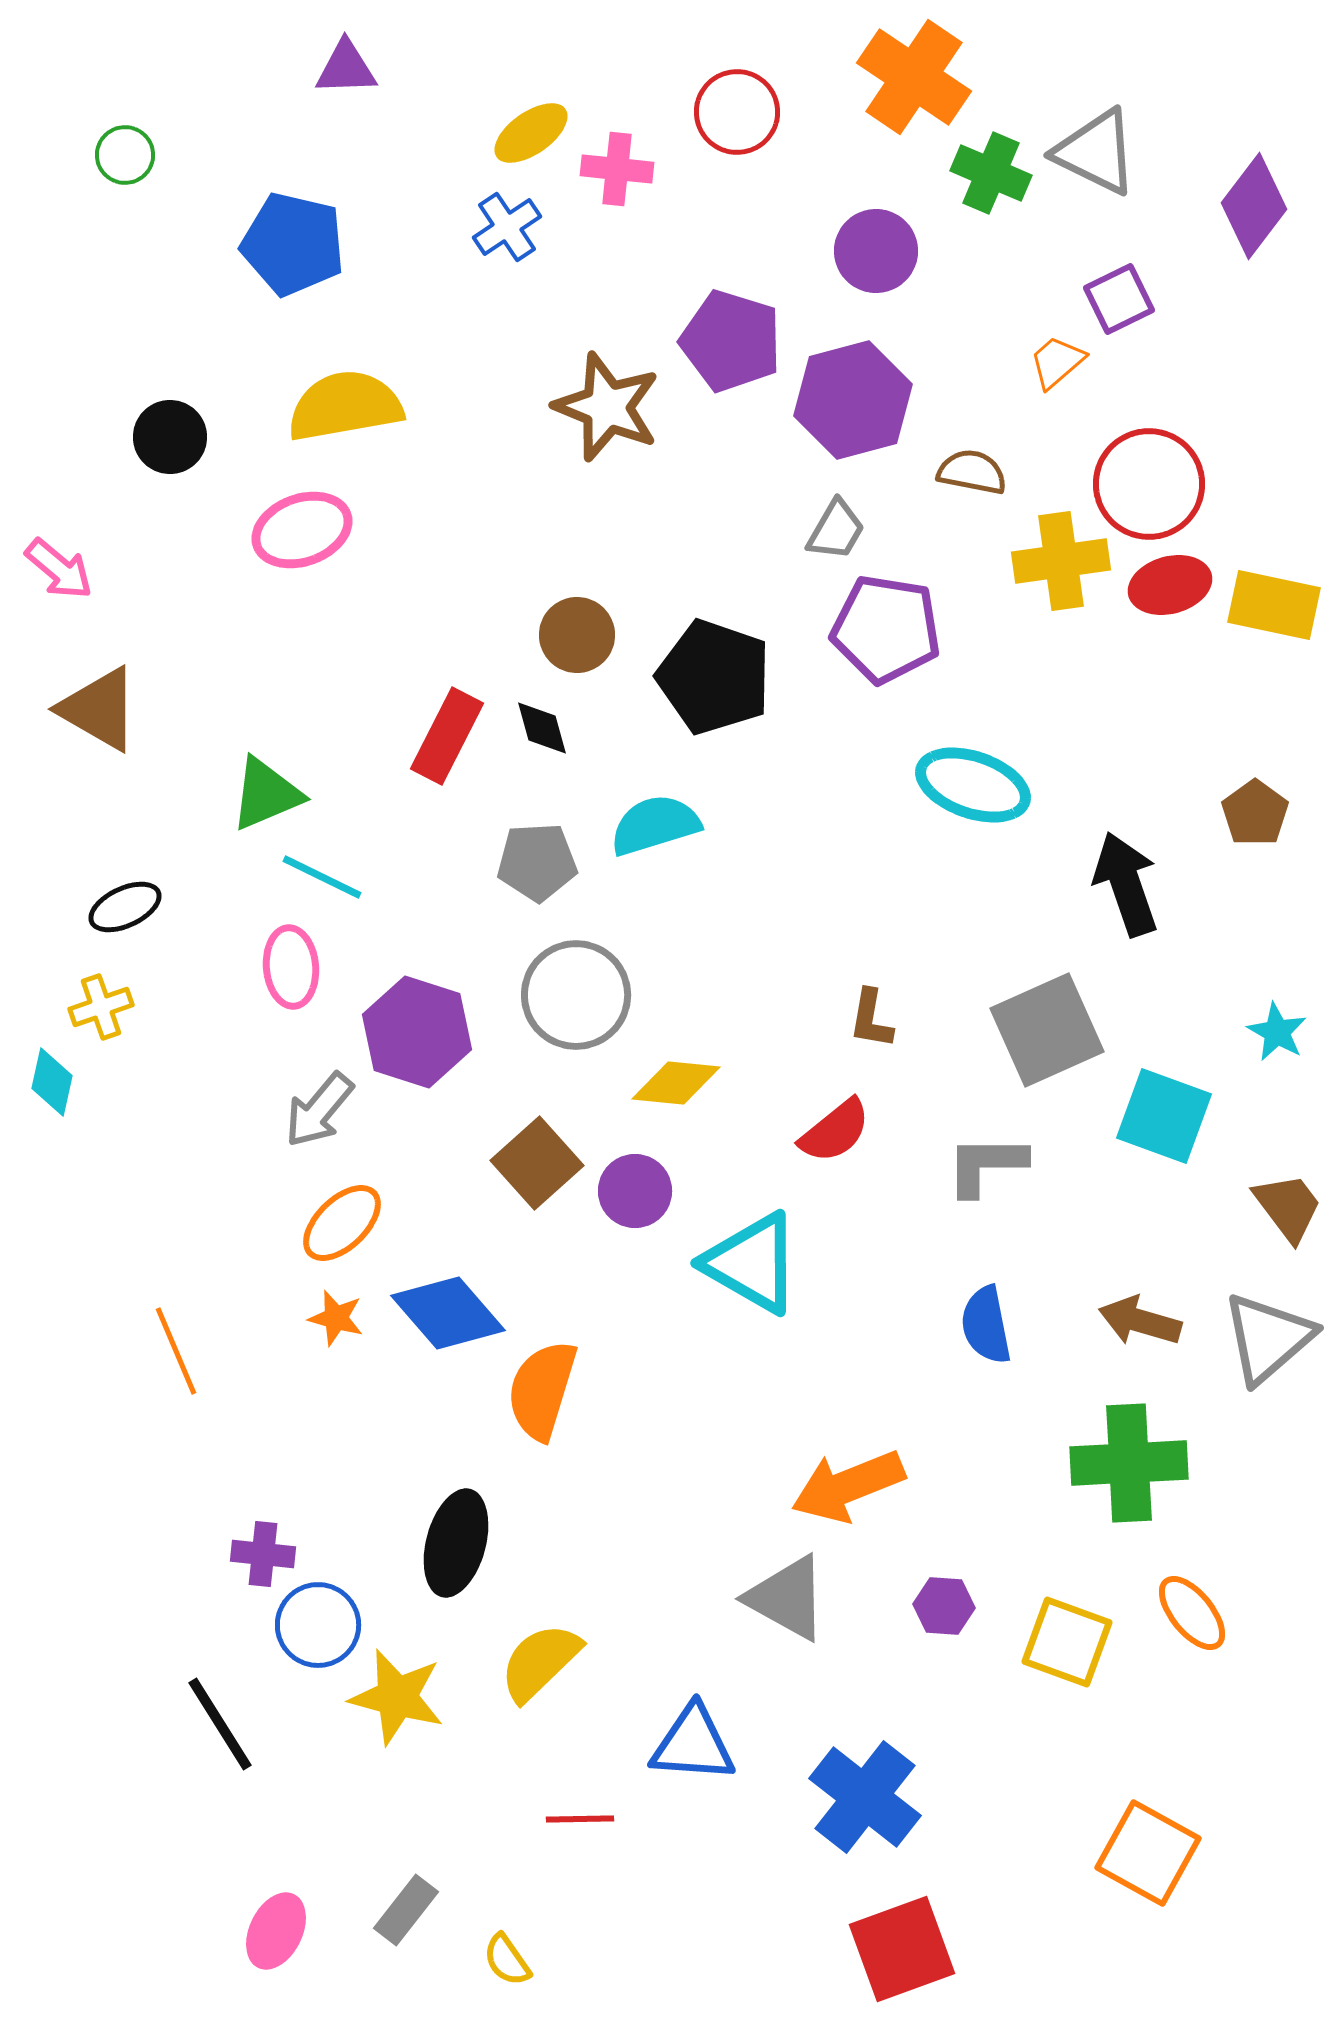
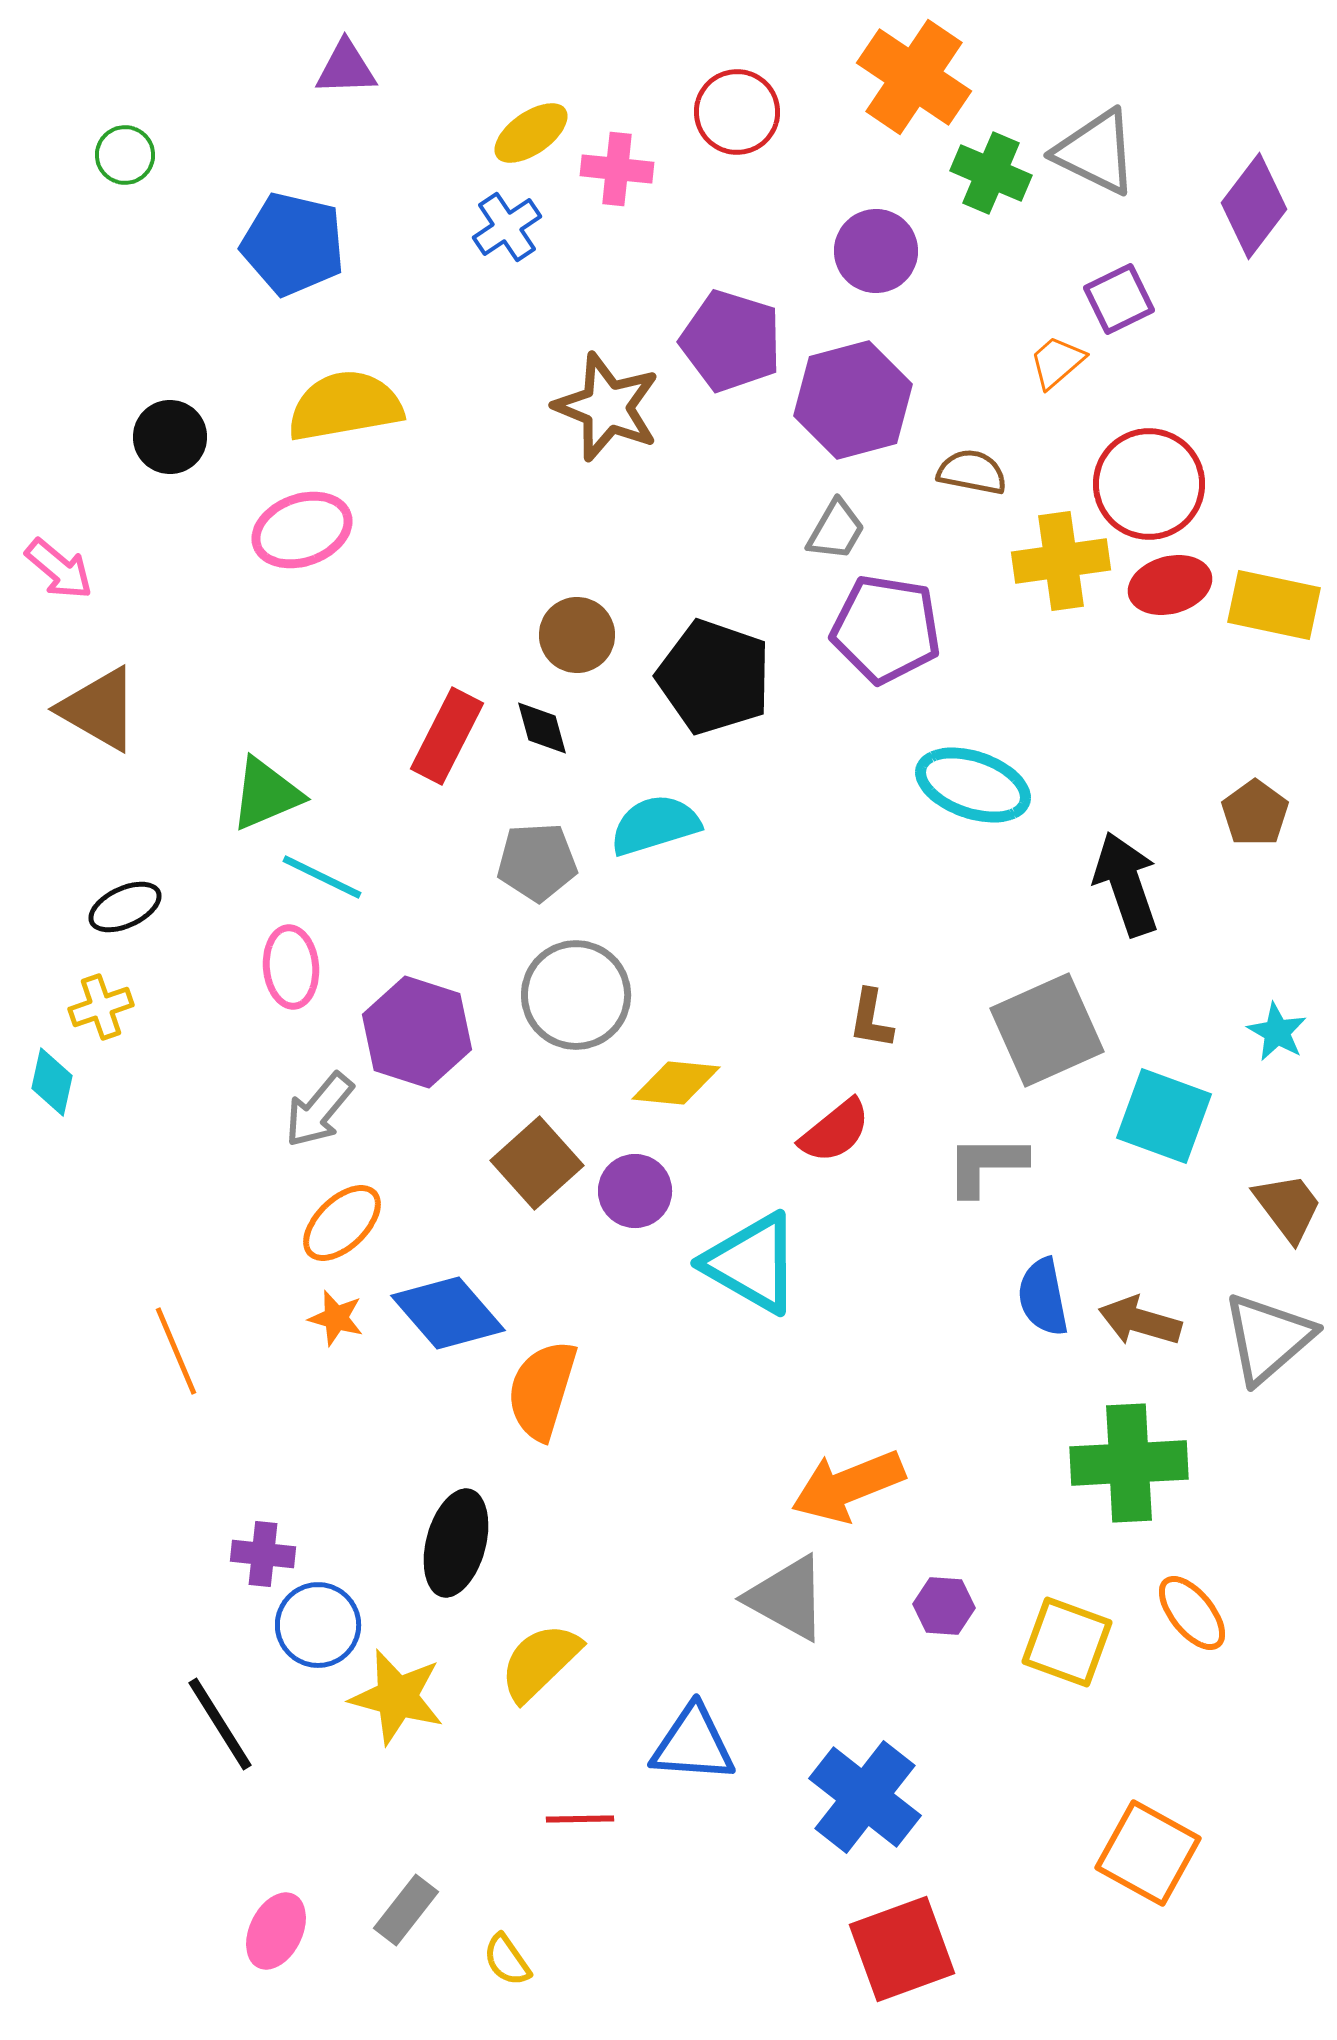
blue semicircle at (986, 1325): moved 57 px right, 28 px up
